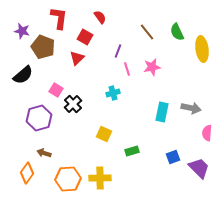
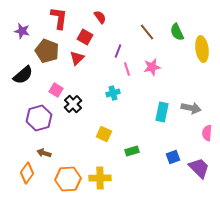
brown pentagon: moved 4 px right, 4 px down
